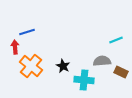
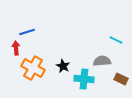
cyan line: rotated 48 degrees clockwise
red arrow: moved 1 px right, 1 px down
orange cross: moved 2 px right, 2 px down; rotated 10 degrees counterclockwise
brown rectangle: moved 7 px down
cyan cross: moved 1 px up
